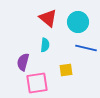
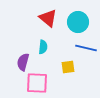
cyan semicircle: moved 2 px left, 2 px down
yellow square: moved 2 px right, 3 px up
pink square: rotated 10 degrees clockwise
